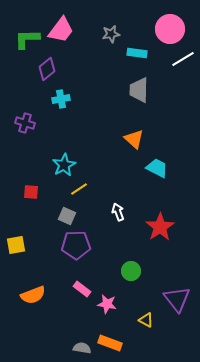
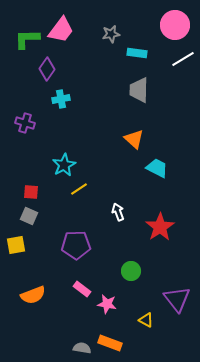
pink circle: moved 5 px right, 4 px up
purple diamond: rotated 15 degrees counterclockwise
gray square: moved 38 px left
